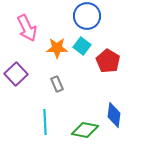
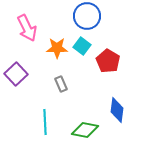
gray rectangle: moved 4 px right
blue diamond: moved 3 px right, 5 px up
